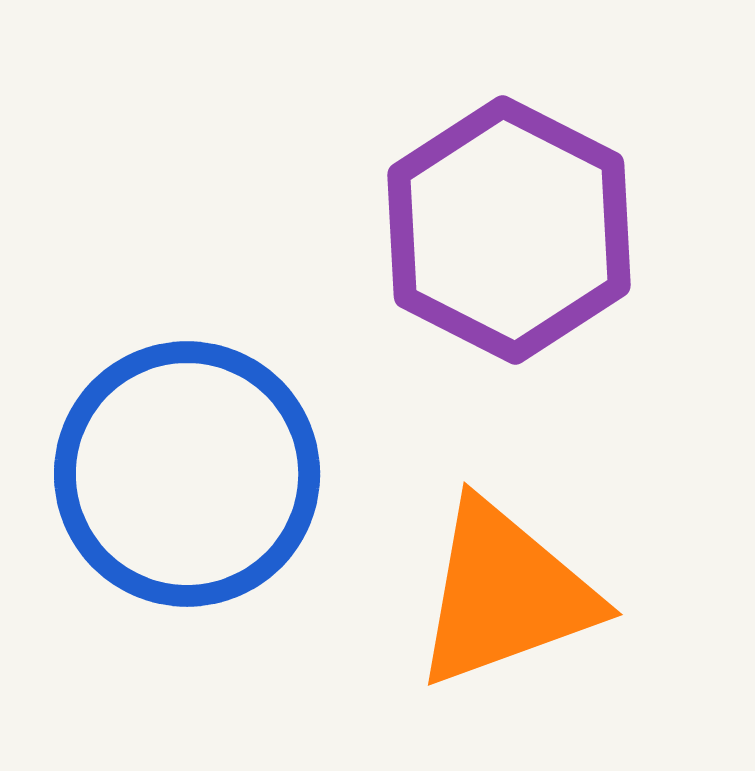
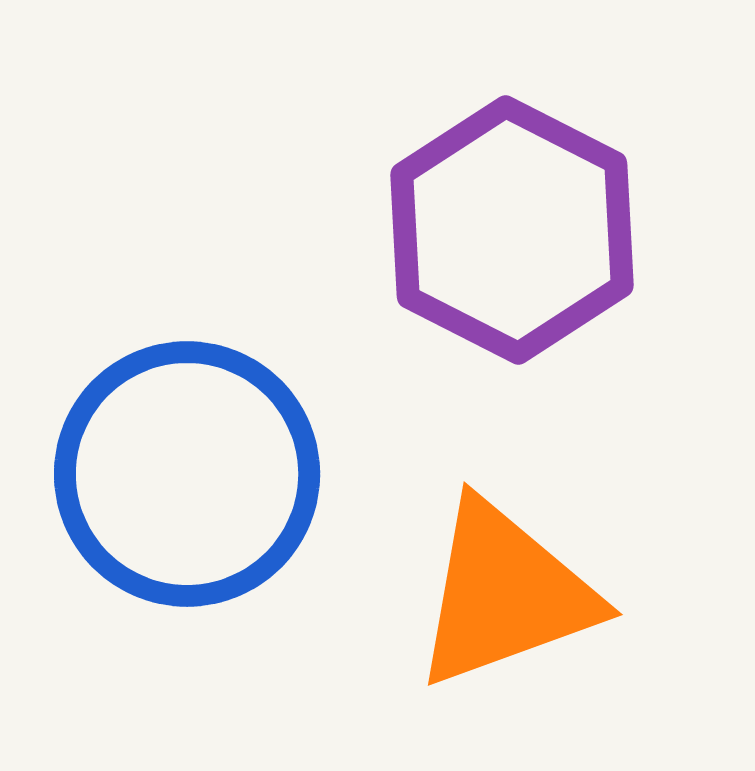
purple hexagon: moved 3 px right
